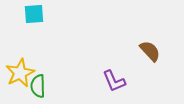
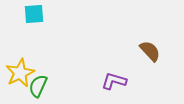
purple L-shape: rotated 130 degrees clockwise
green semicircle: rotated 25 degrees clockwise
